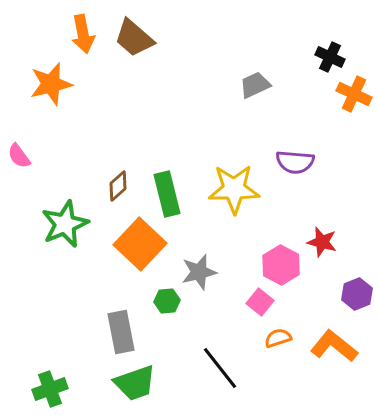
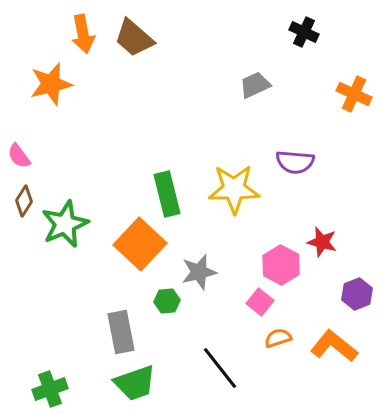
black cross: moved 26 px left, 25 px up
brown diamond: moved 94 px left, 15 px down; rotated 16 degrees counterclockwise
